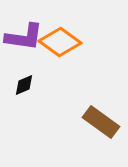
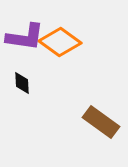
purple L-shape: moved 1 px right
black diamond: moved 2 px left, 2 px up; rotated 70 degrees counterclockwise
